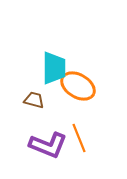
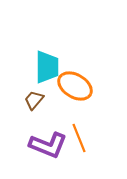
cyan trapezoid: moved 7 px left, 1 px up
orange ellipse: moved 3 px left
brown trapezoid: rotated 65 degrees counterclockwise
